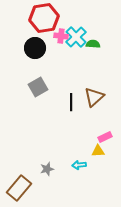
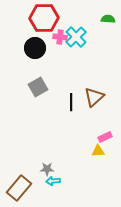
red hexagon: rotated 8 degrees clockwise
pink cross: moved 1 px left, 1 px down
green semicircle: moved 15 px right, 25 px up
cyan arrow: moved 26 px left, 16 px down
gray star: rotated 16 degrees clockwise
